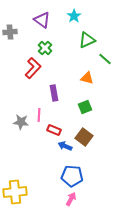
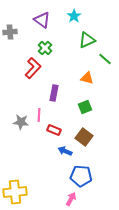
purple rectangle: rotated 21 degrees clockwise
blue arrow: moved 5 px down
blue pentagon: moved 9 px right
